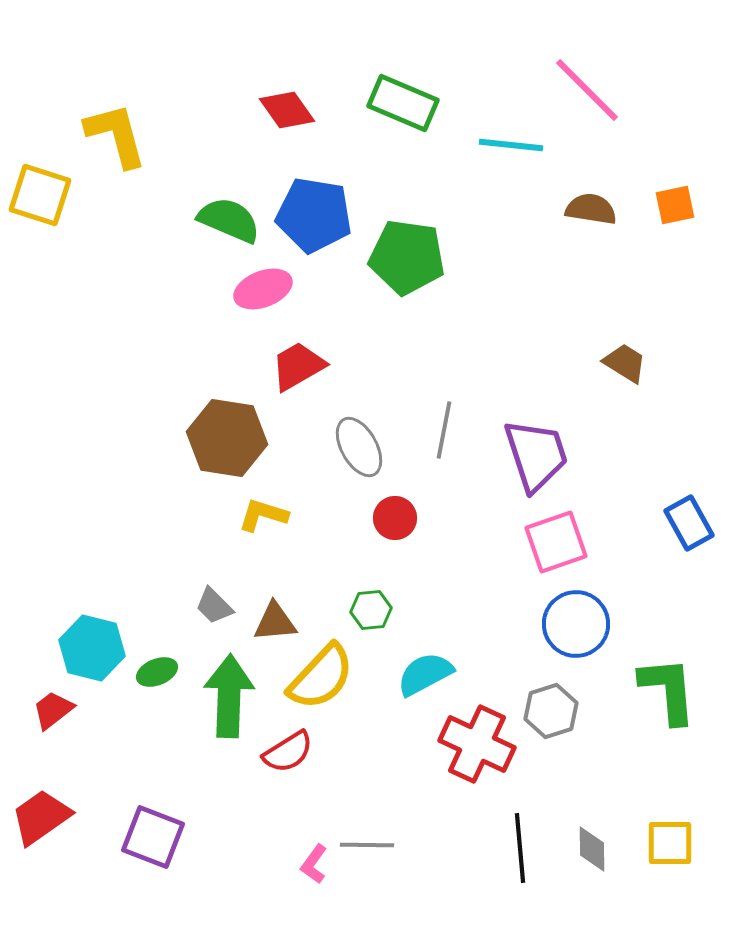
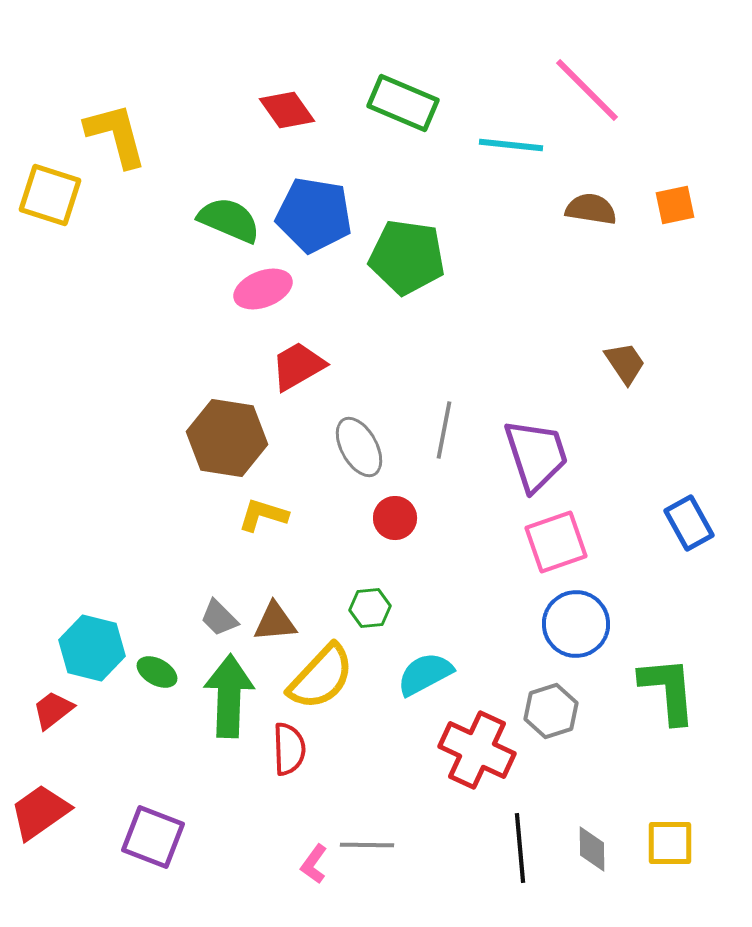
yellow square at (40, 195): moved 10 px right
brown trapezoid at (625, 363): rotated 24 degrees clockwise
gray trapezoid at (214, 606): moved 5 px right, 12 px down
green hexagon at (371, 610): moved 1 px left, 2 px up
green ellipse at (157, 672): rotated 51 degrees clockwise
red cross at (477, 744): moved 6 px down
red semicircle at (288, 752): moved 1 px right, 3 px up; rotated 60 degrees counterclockwise
red trapezoid at (41, 817): moved 1 px left, 5 px up
